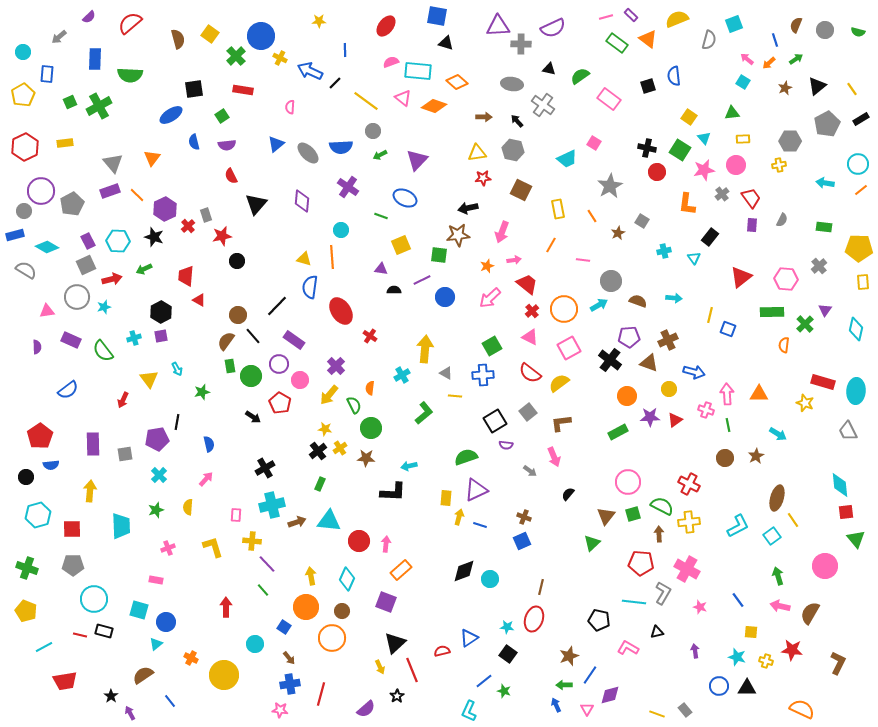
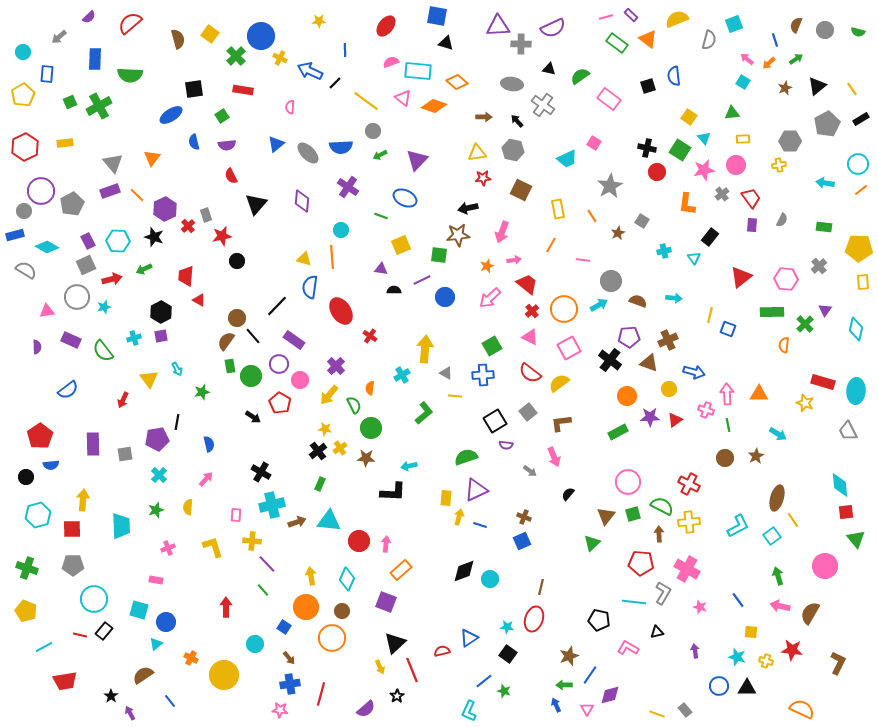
brown circle at (238, 315): moved 1 px left, 3 px down
black cross at (265, 468): moved 4 px left, 4 px down; rotated 30 degrees counterclockwise
yellow arrow at (90, 491): moved 7 px left, 9 px down
black rectangle at (104, 631): rotated 66 degrees counterclockwise
